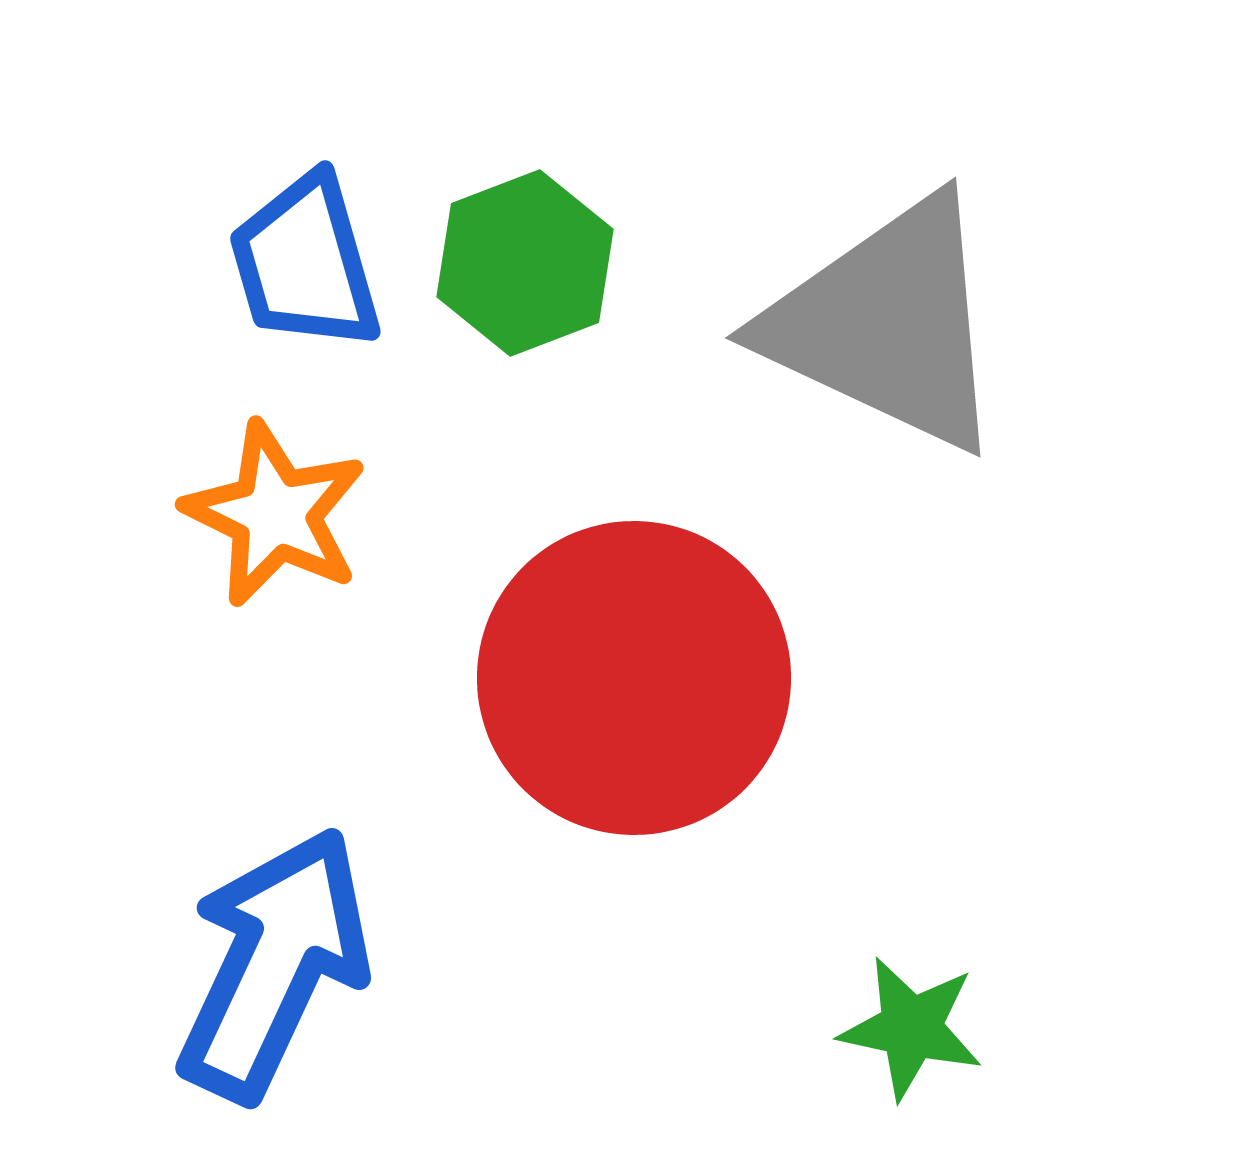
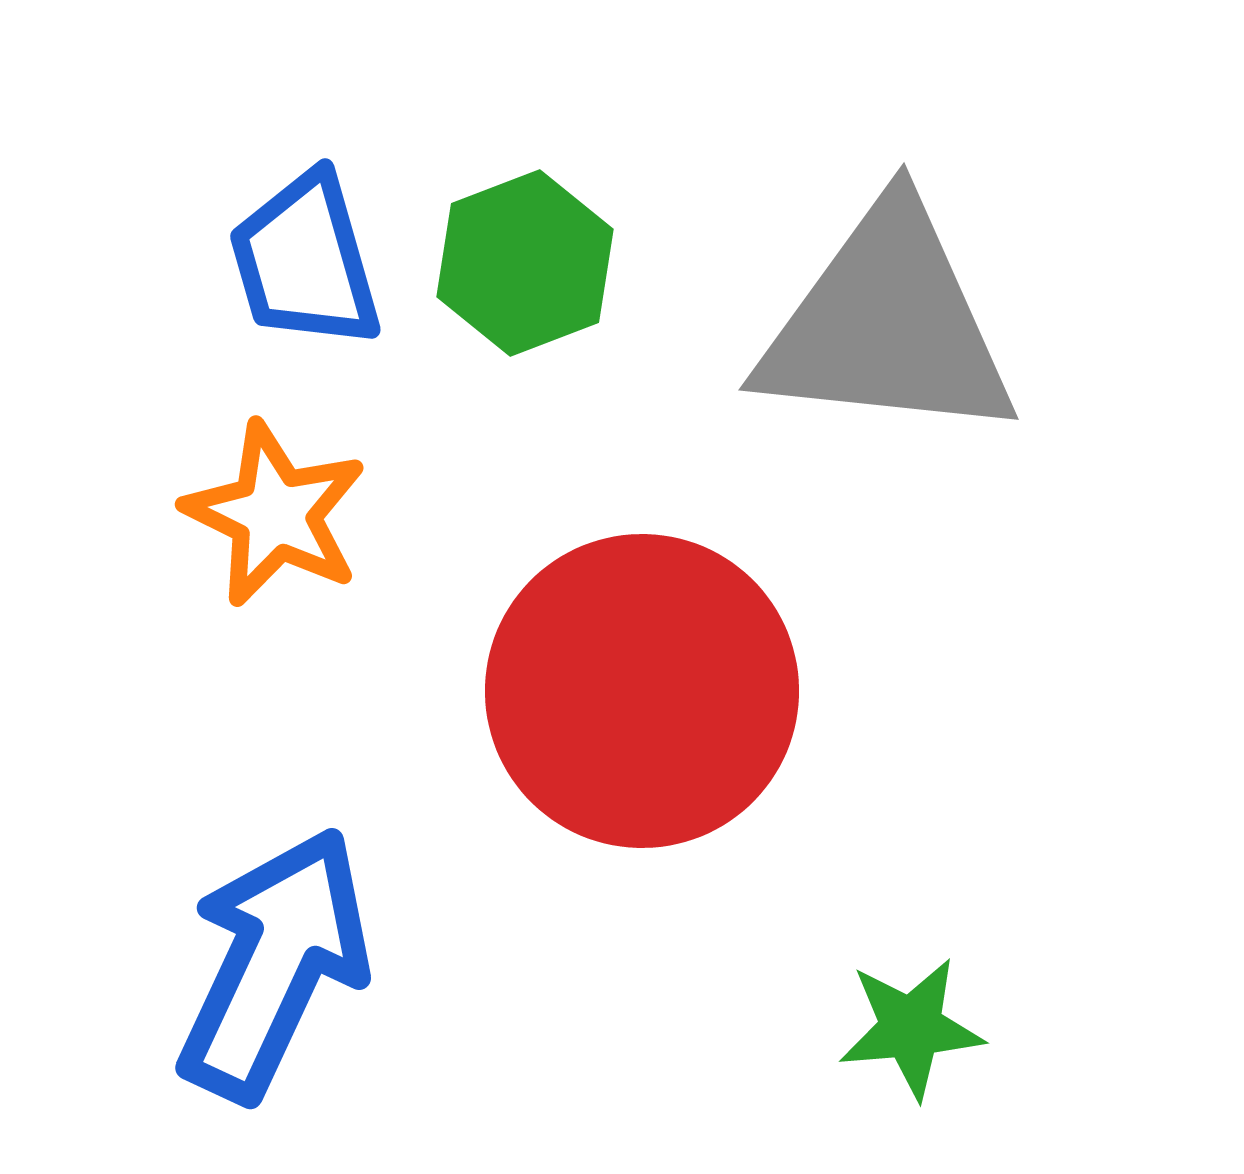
blue trapezoid: moved 2 px up
gray triangle: rotated 19 degrees counterclockwise
red circle: moved 8 px right, 13 px down
green star: rotated 17 degrees counterclockwise
